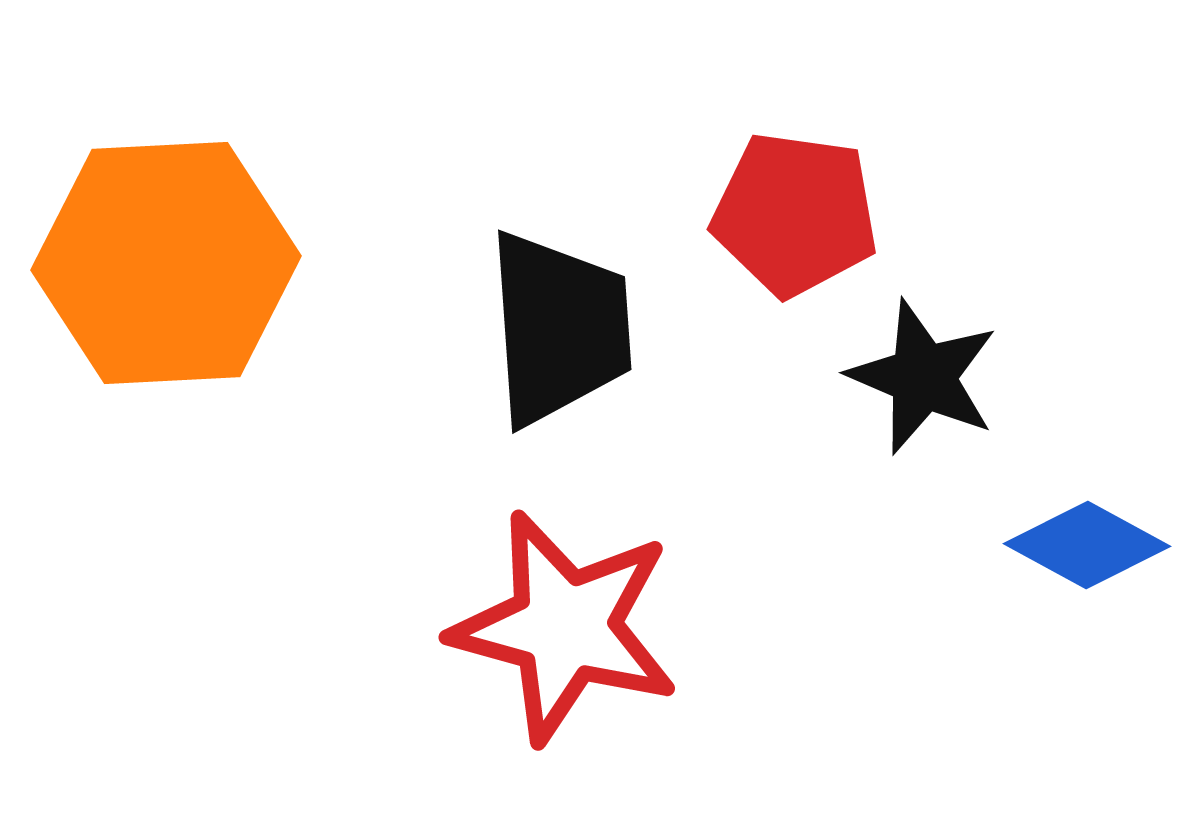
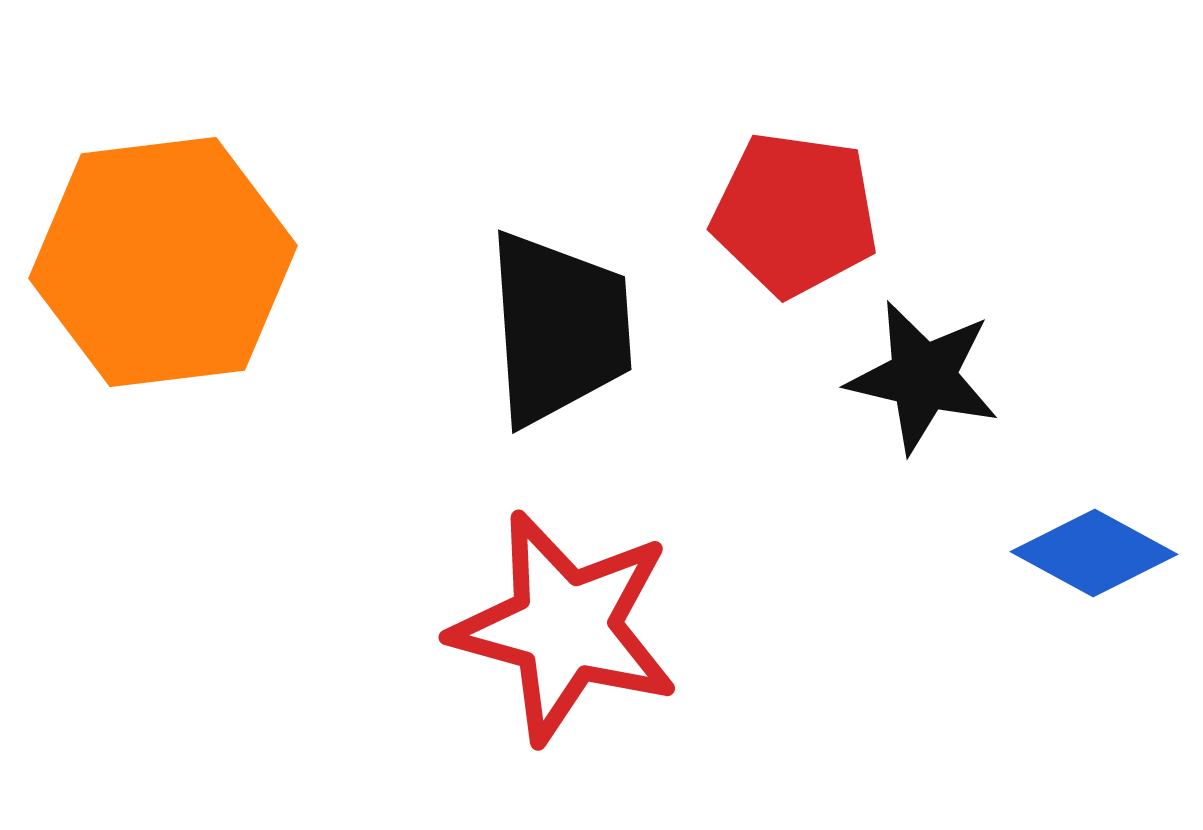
orange hexagon: moved 3 px left, 1 px up; rotated 4 degrees counterclockwise
black star: rotated 10 degrees counterclockwise
blue diamond: moved 7 px right, 8 px down
